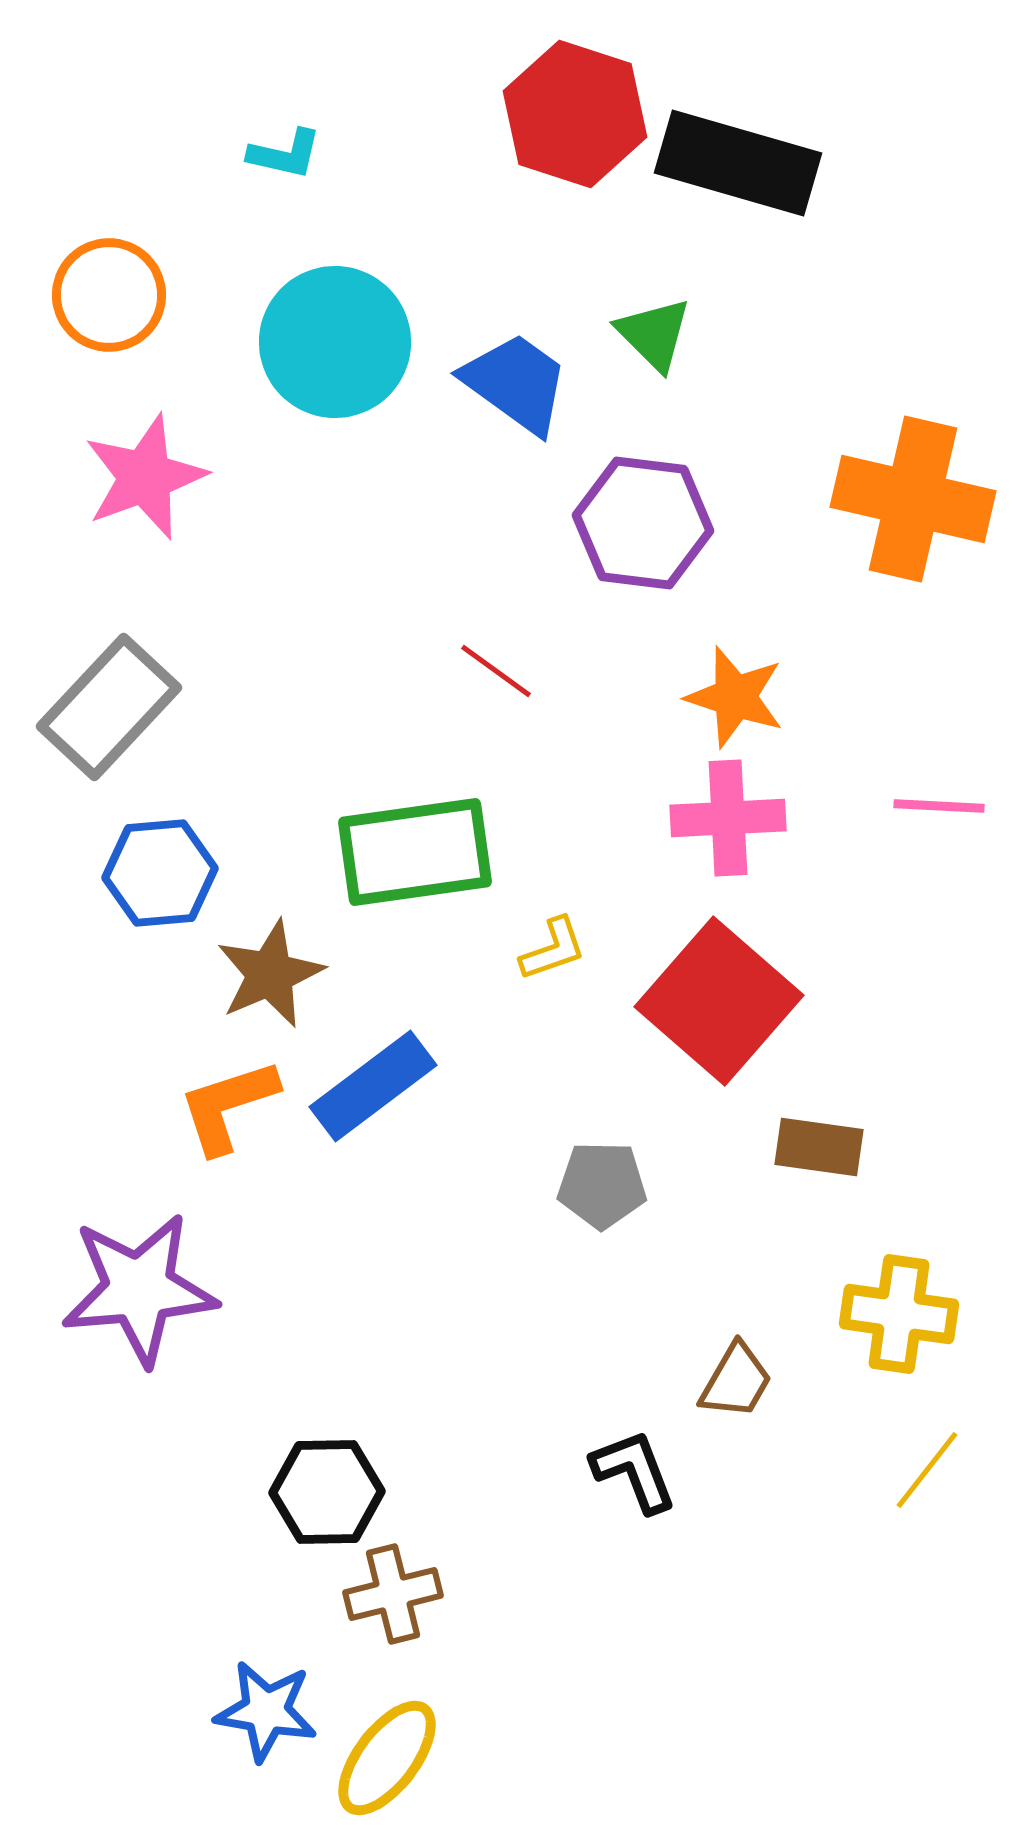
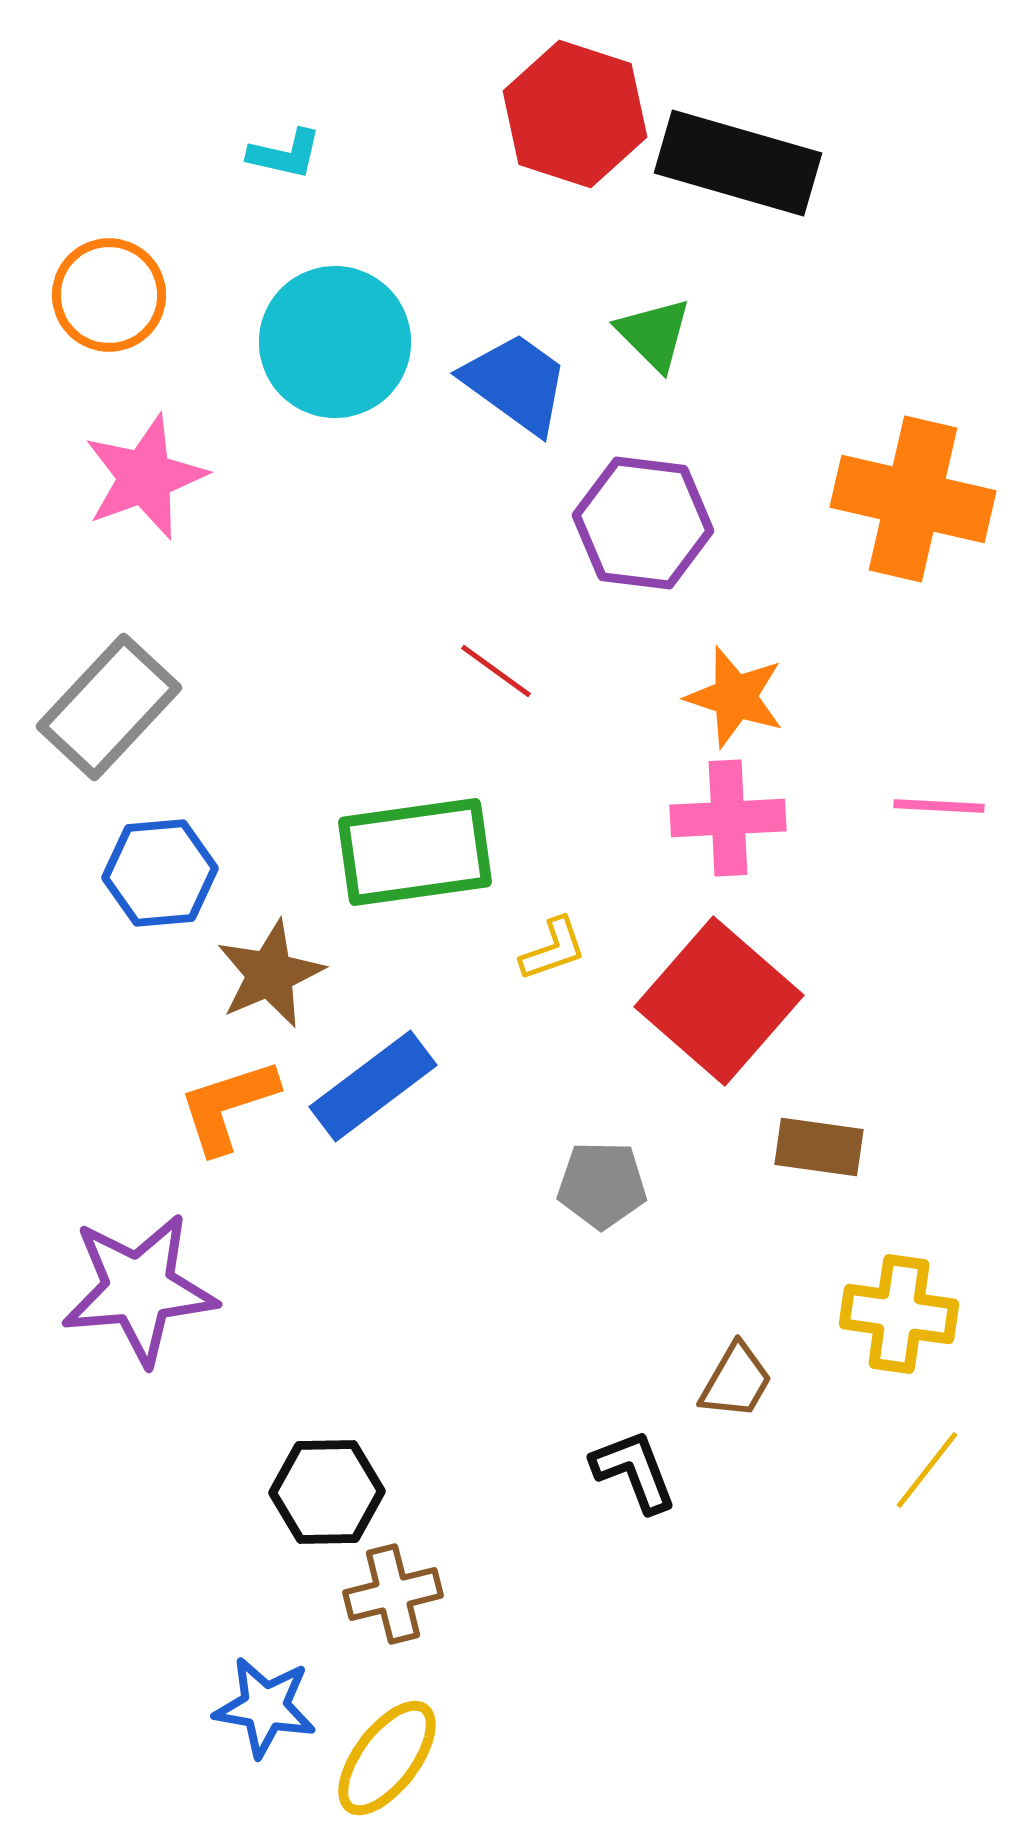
blue star: moved 1 px left, 4 px up
